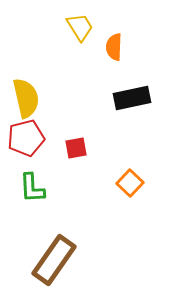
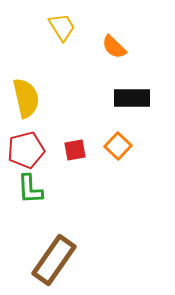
yellow trapezoid: moved 18 px left
orange semicircle: rotated 48 degrees counterclockwise
black rectangle: rotated 12 degrees clockwise
red pentagon: moved 12 px down
red square: moved 1 px left, 2 px down
orange square: moved 12 px left, 37 px up
green L-shape: moved 2 px left, 1 px down
